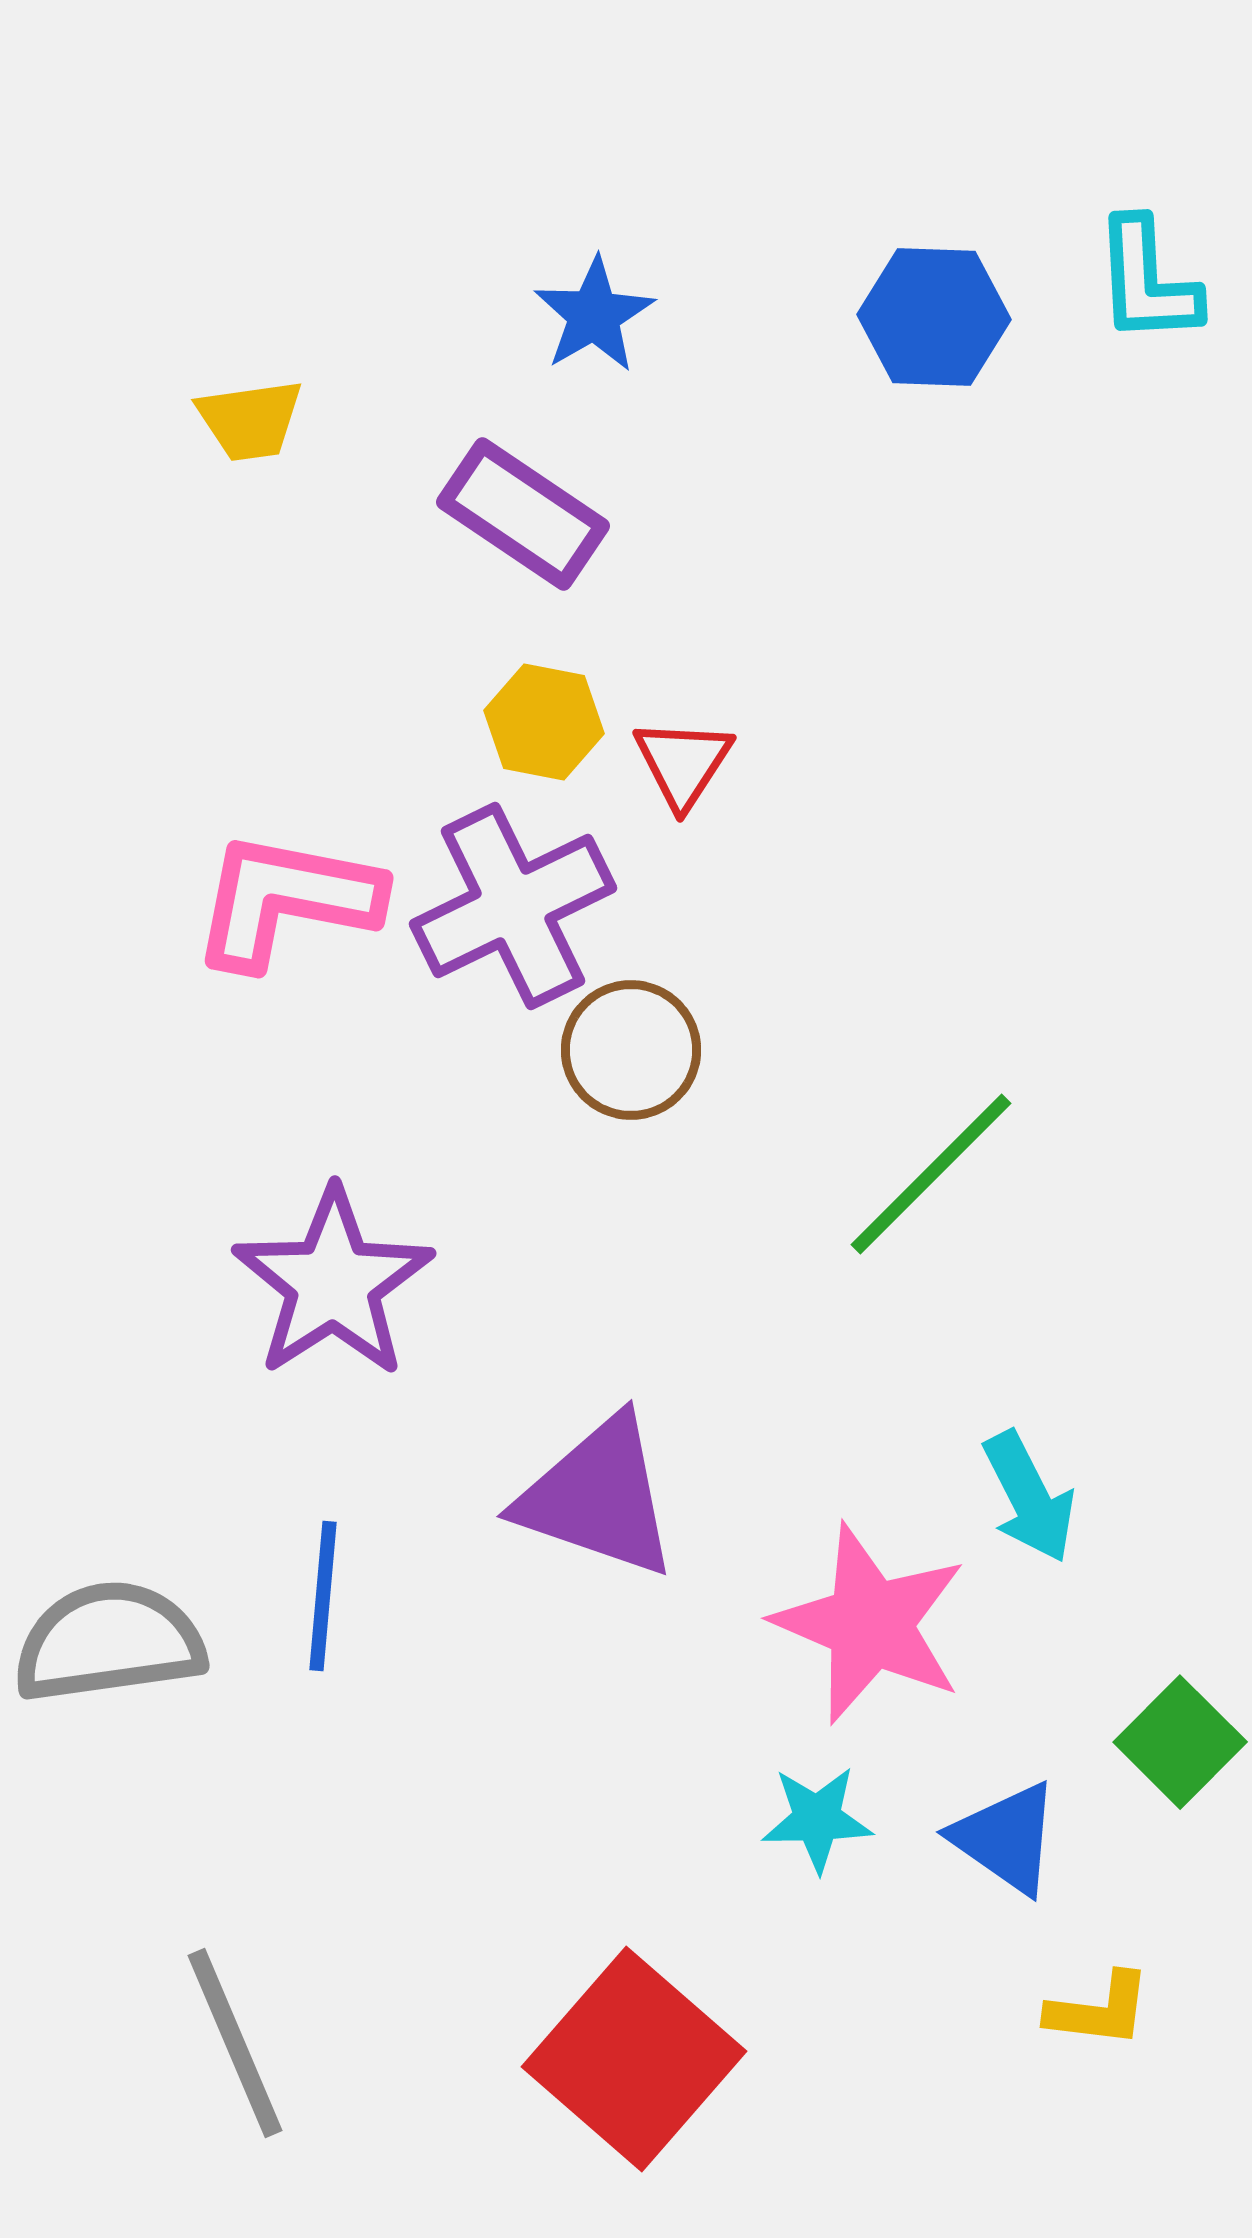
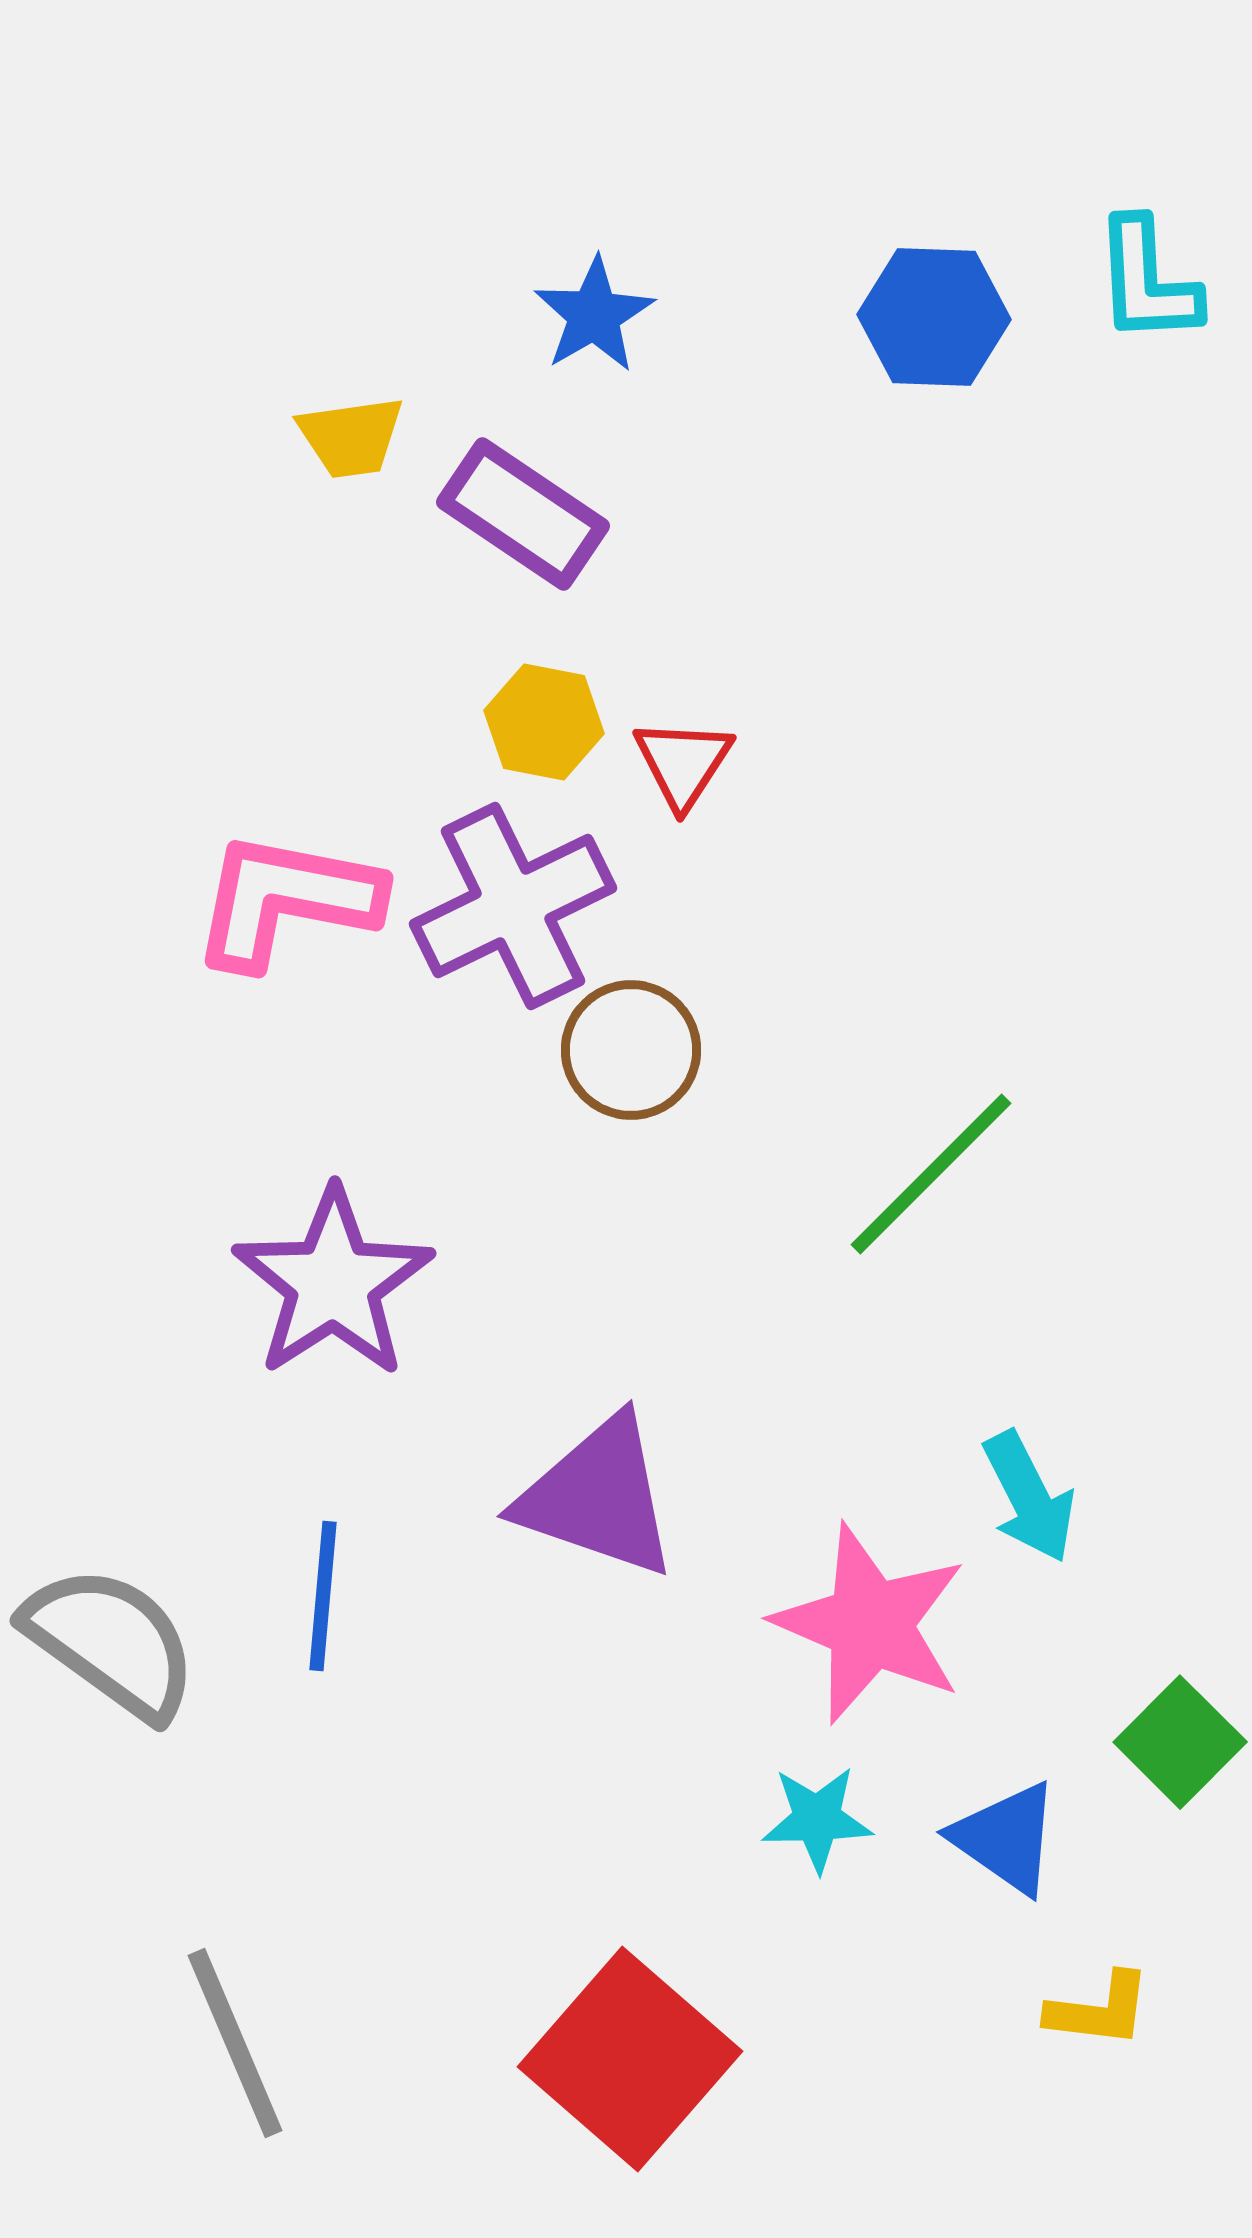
yellow trapezoid: moved 101 px right, 17 px down
gray semicircle: moved 2 px right; rotated 44 degrees clockwise
red square: moved 4 px left
